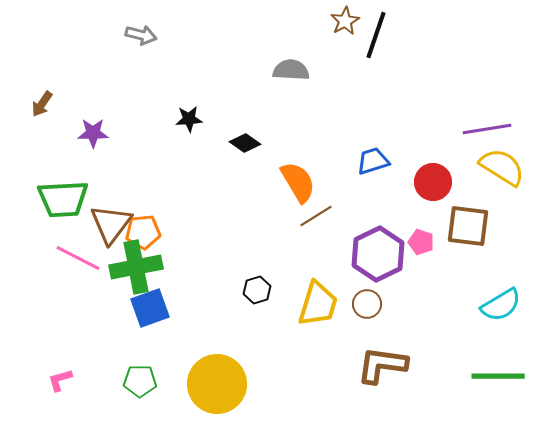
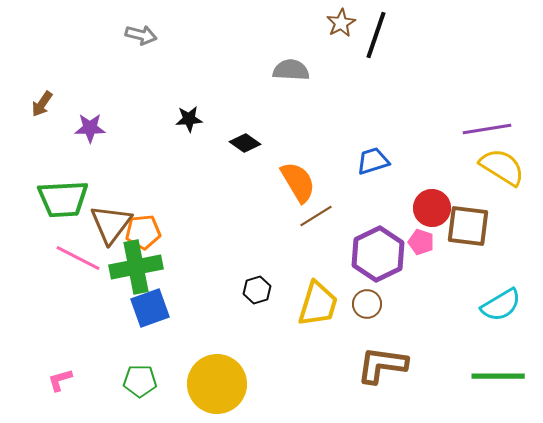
brown star: moved 4 px left, 2 px down
purple star: moved 3 px left, 5 px up
red circle: moved 1 px left, 26 px down
